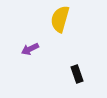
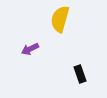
black rectangle: moved 3 px right
